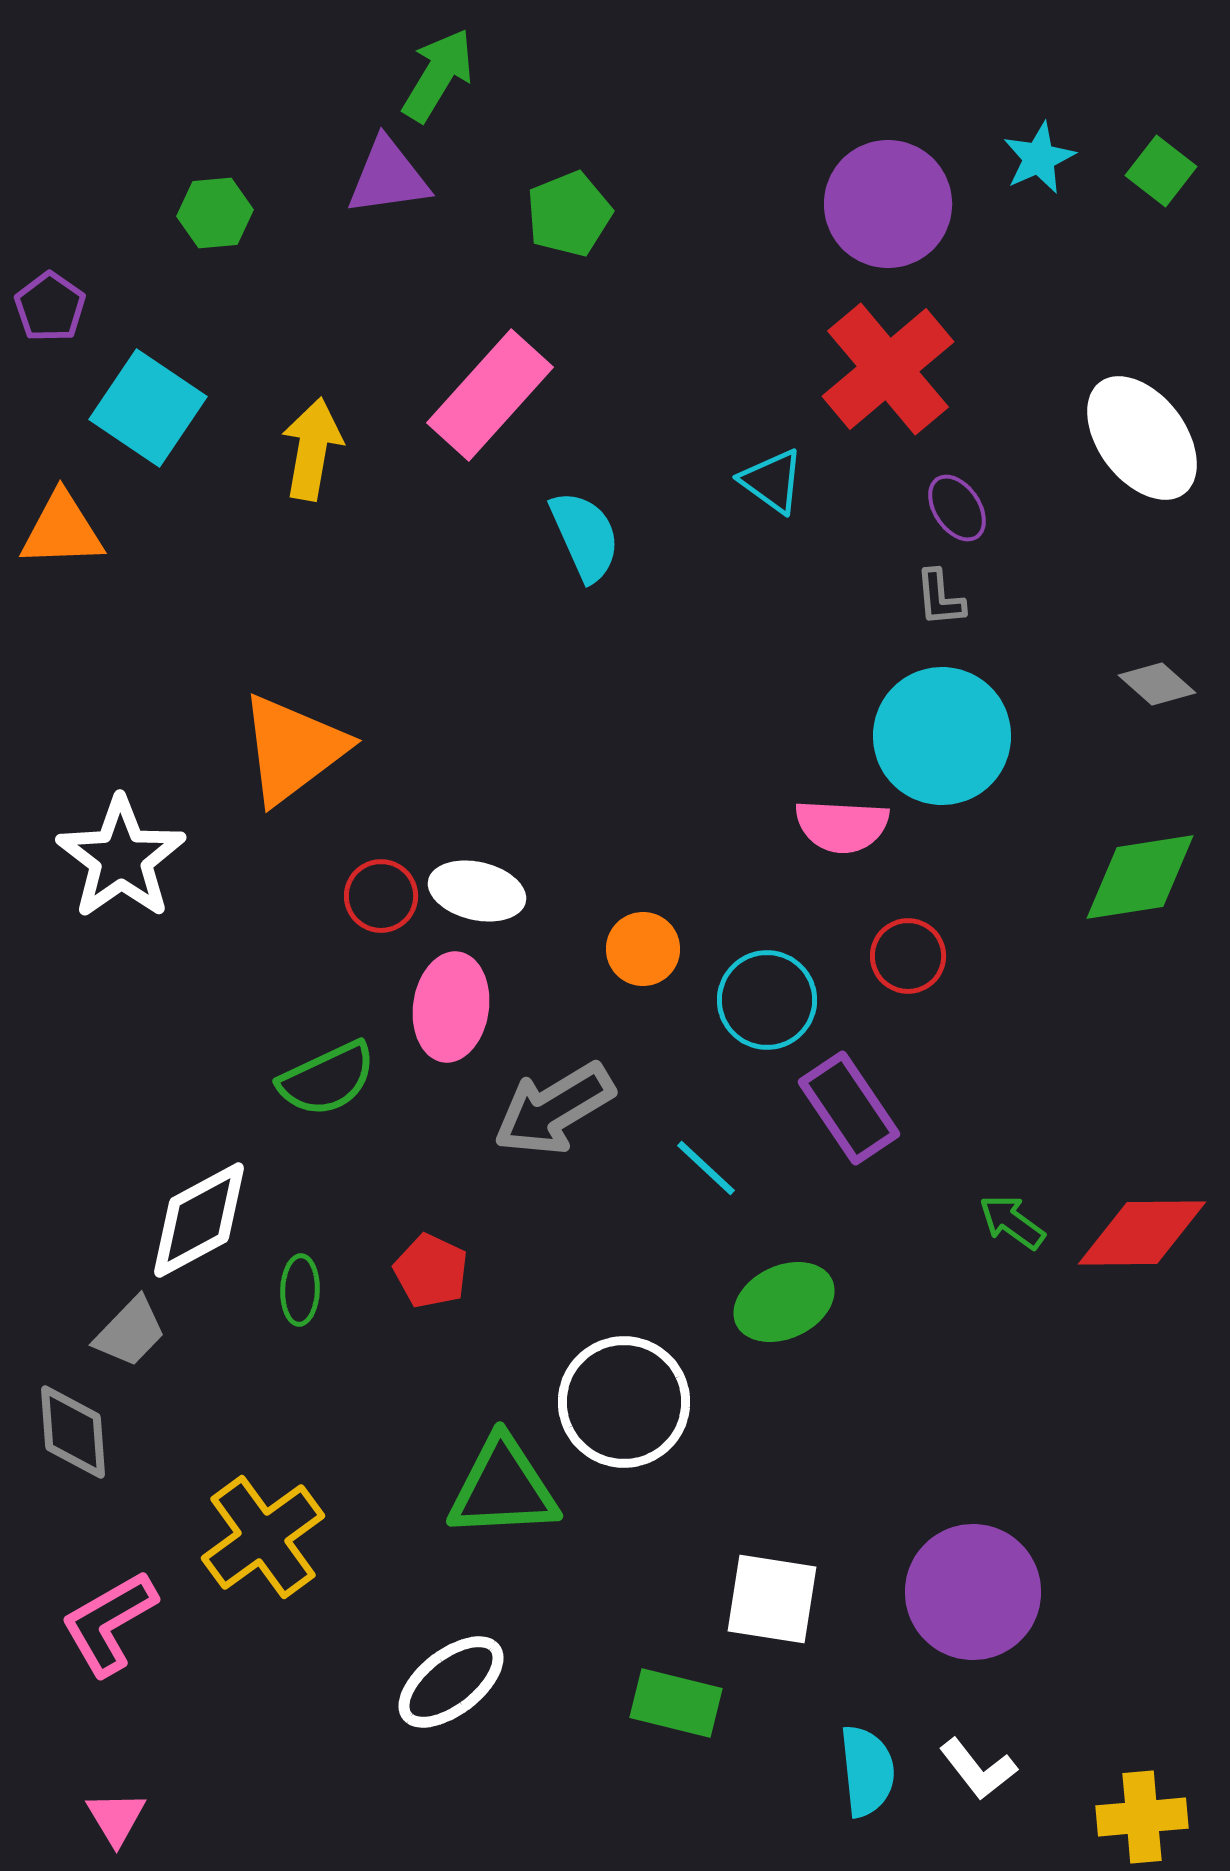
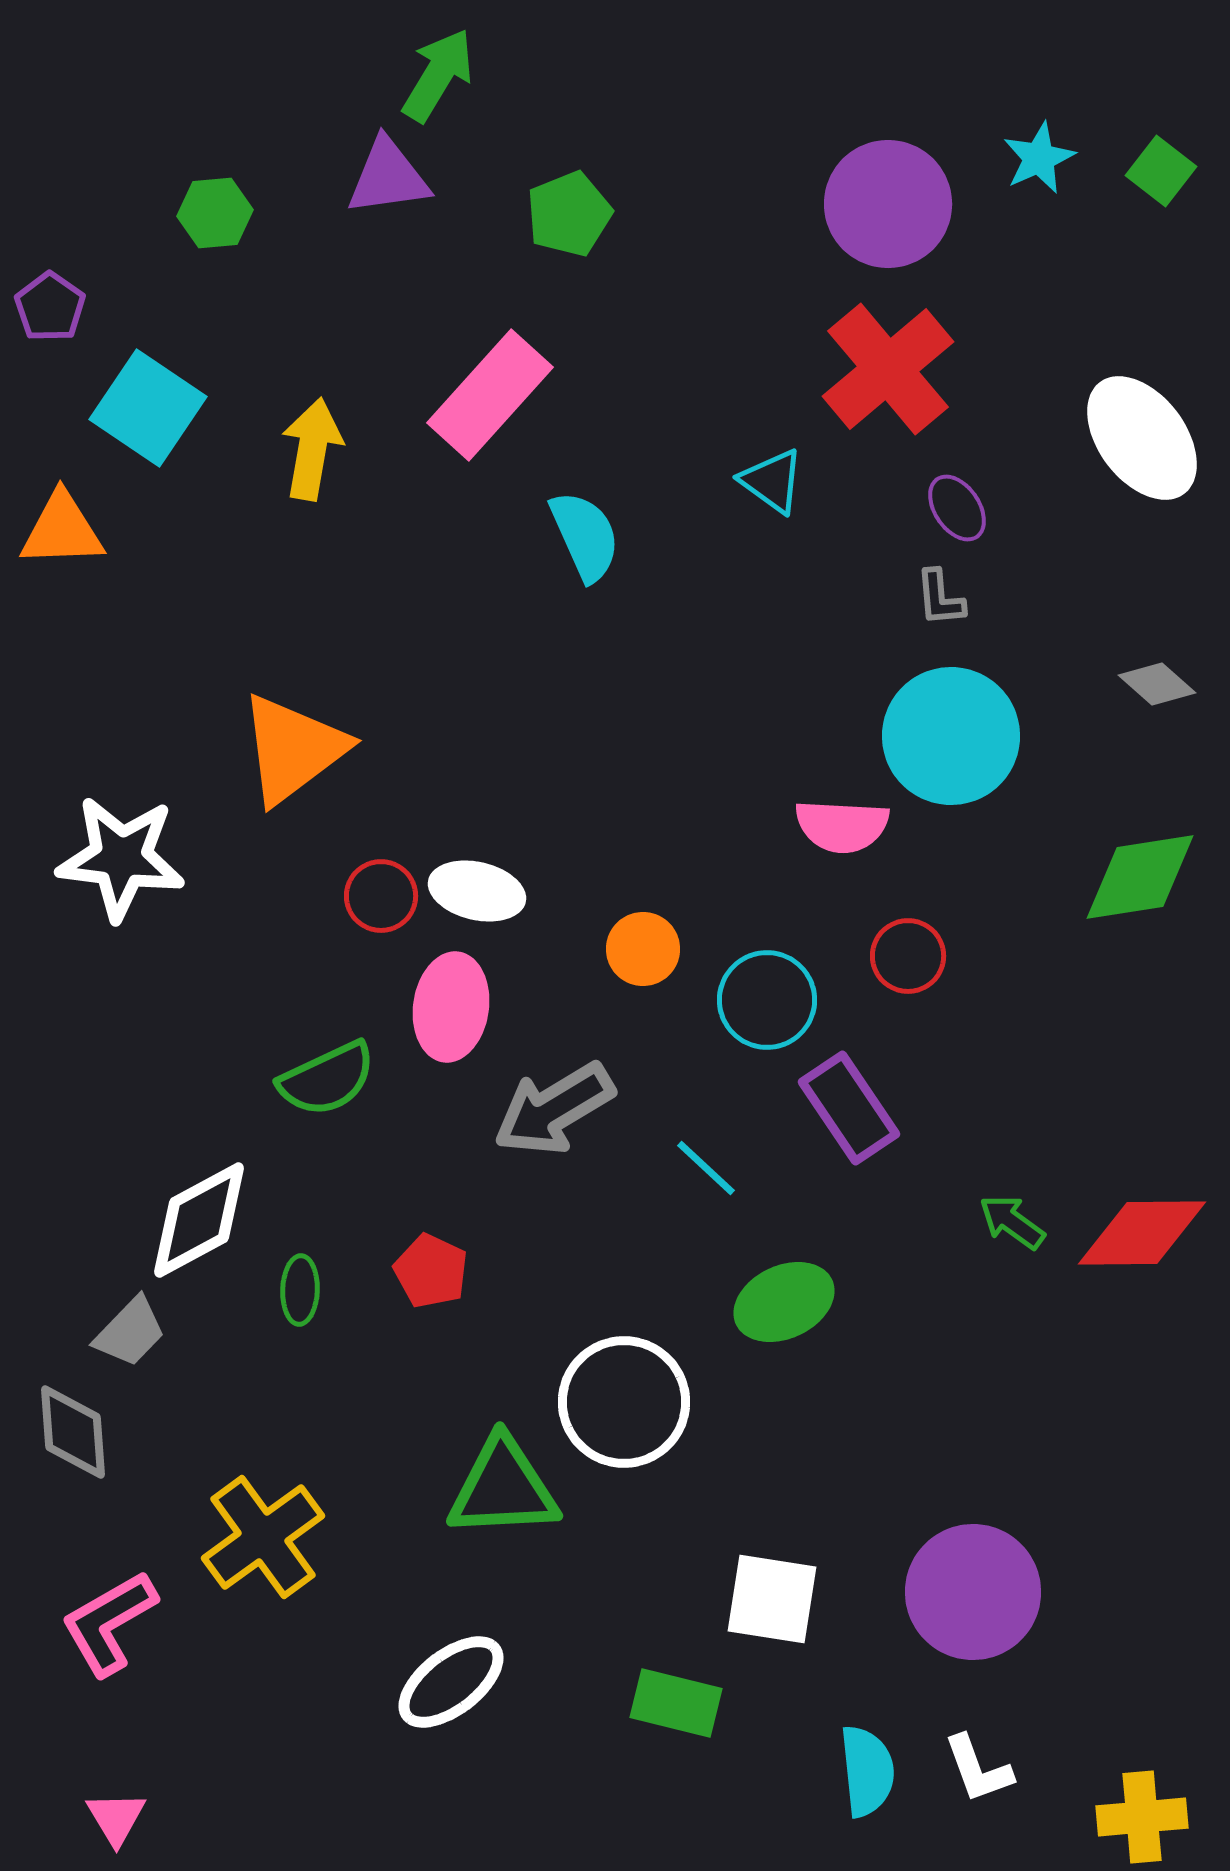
cyan circle at (942, 736): moved 9 px right
white star at (121, 858): rotated 30 degrees counterclockwise
white L-shape at (978, 1769): rotated 18 degrees clockwise
